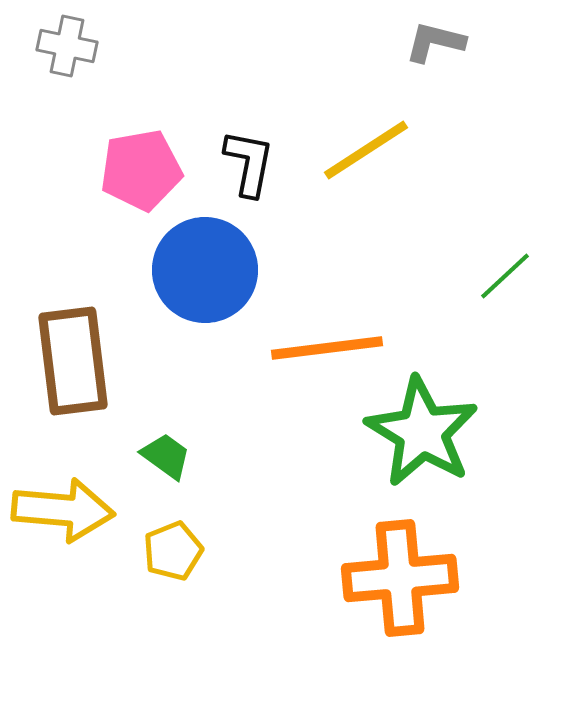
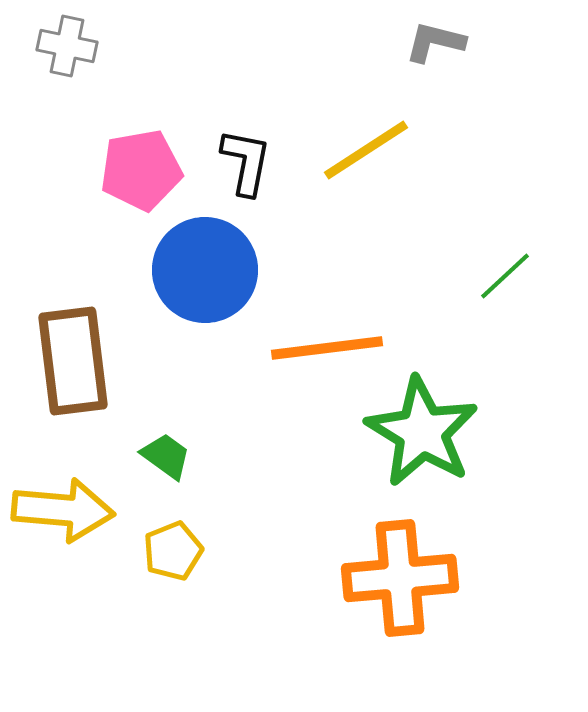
black L-shape: moved 3 px left, 1 px up
